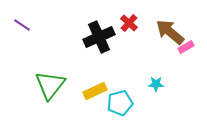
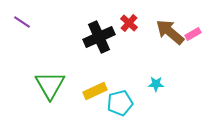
purple line: moved 3 px up
pink rectangle: moved 7 px right, 13 px up
green triangle: rotated 8 degrees counterclockwise
